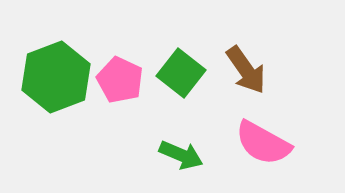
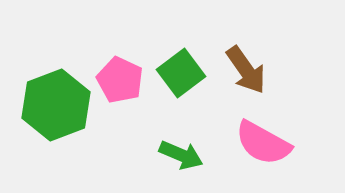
green square: rotated 15 degrees clockwise
green hexagon: moved 28 px down
